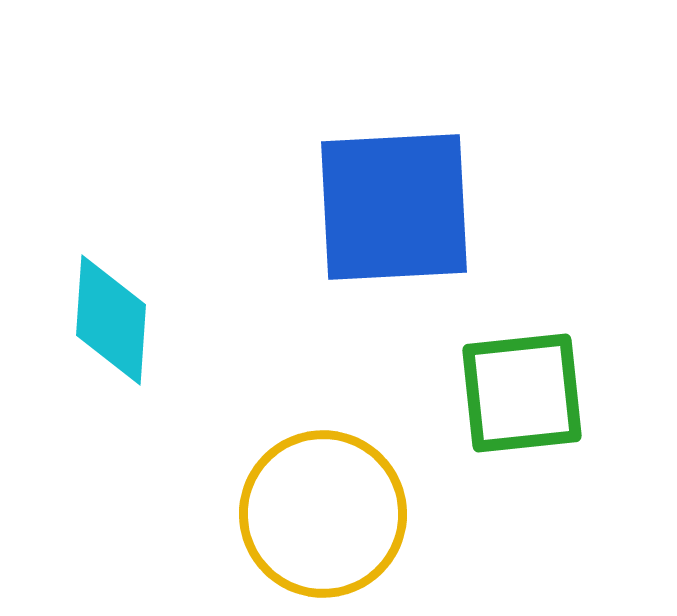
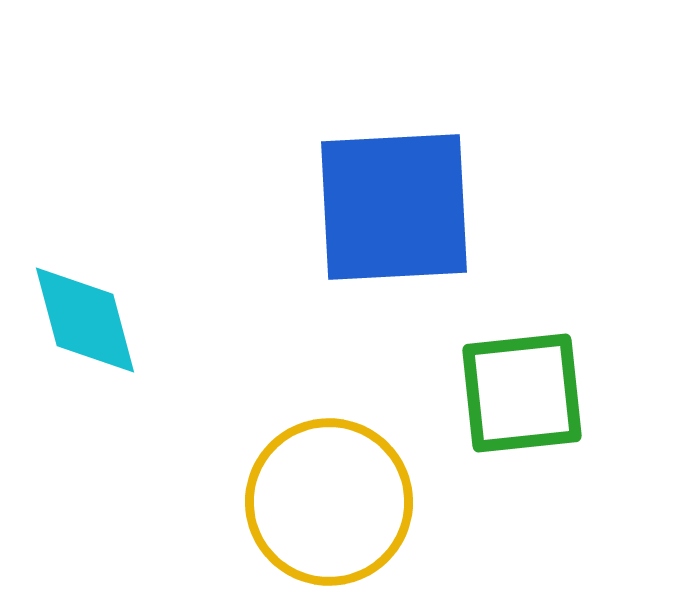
cyan diamond: moved 26 px left; rotated 19 degrees counterclockwise
yellow circle: moved 6 px right, 12 px up
